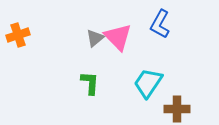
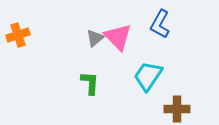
cyan trapezoid: moved 7 px up
